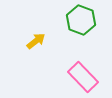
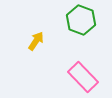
yellow arrow: rotated 18 degrees counterclockwise
